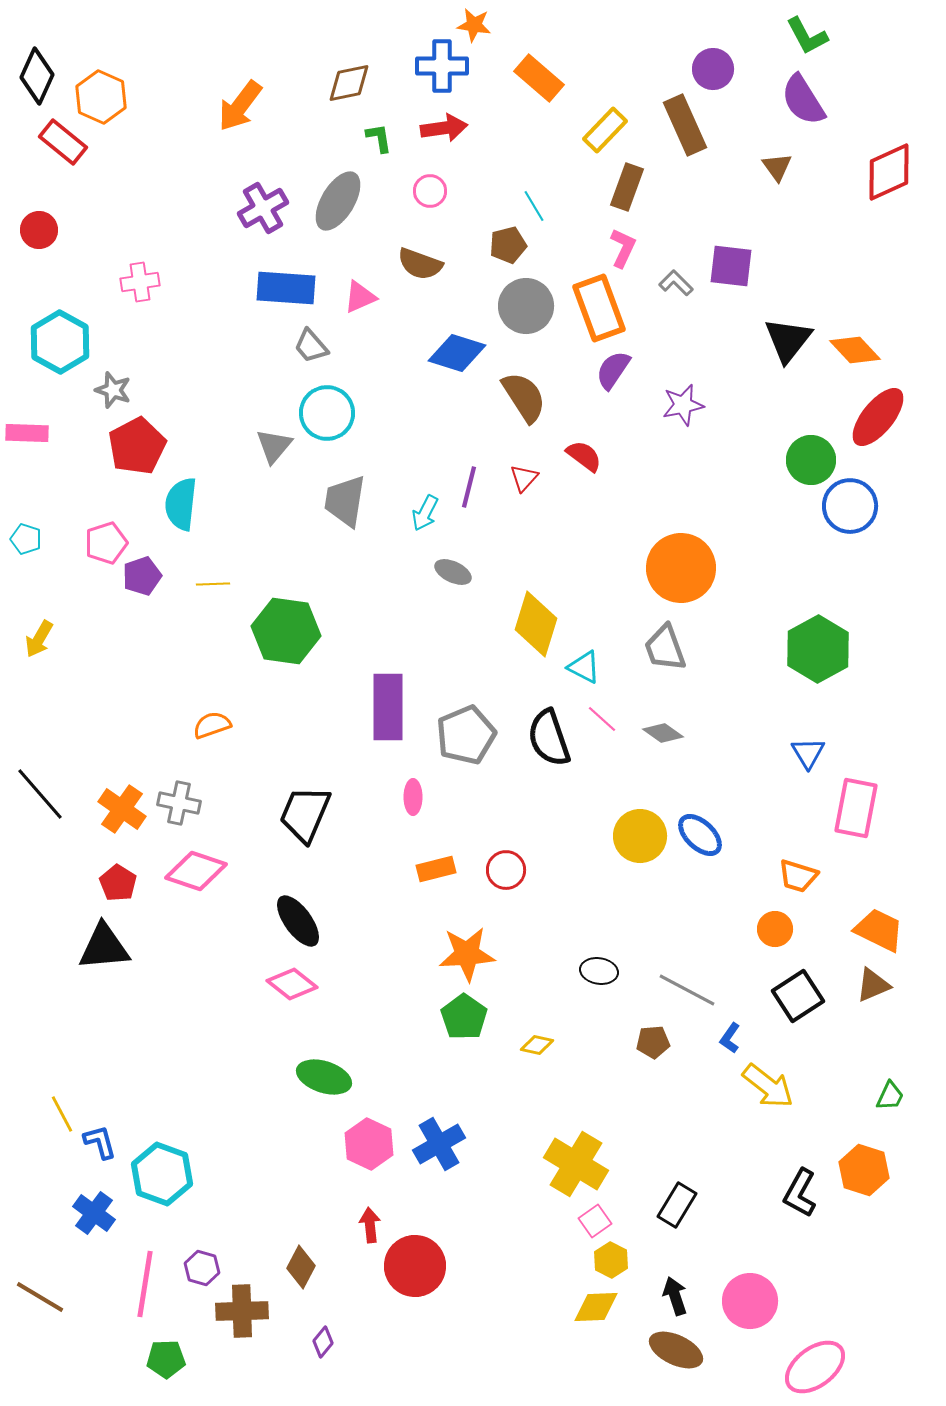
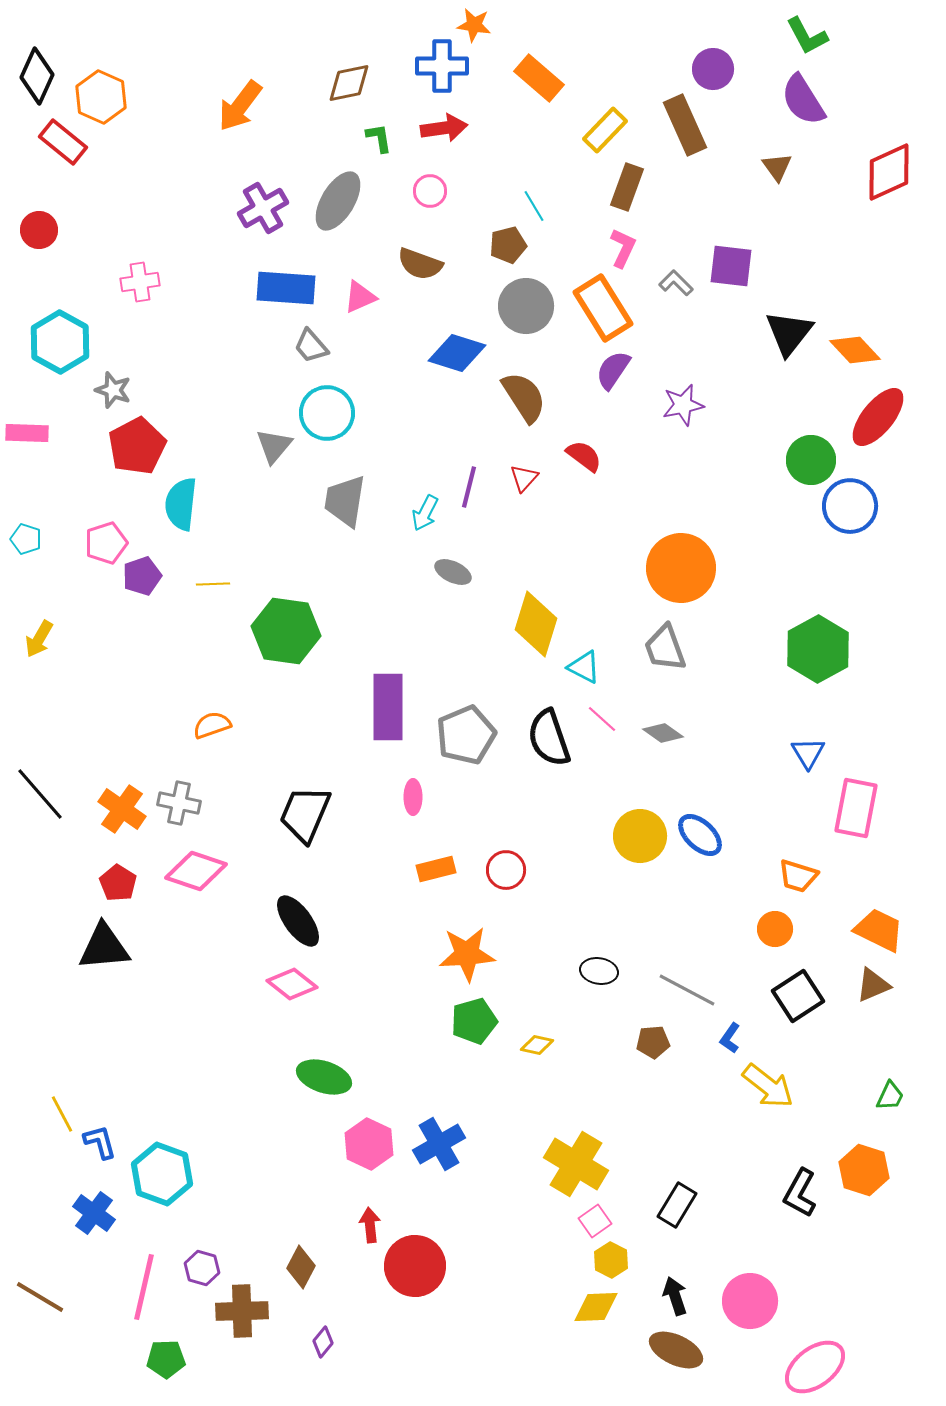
orange rectangle at (599, 308): moved 4 px right; rotated 12 degrees counterclockwise
black triangle at (788, 340): moved 1 px right, 7 px up
green pentagon at (464, 1017): moved 10 px right, 4 px down; rotated 21 degrees clockwise
pink line at (145, 1284): moved 1 px left, 3 px down; rotated 4 degrees clockwise
